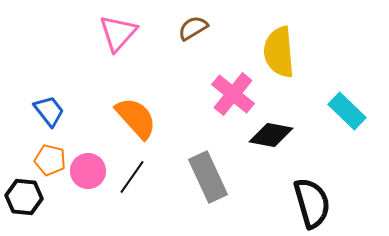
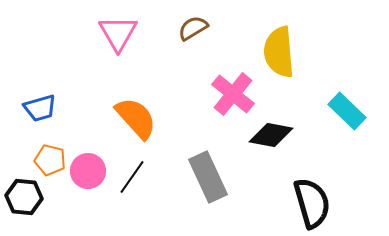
pink triangle: rotated 12 degrees counterclockwise
blue trapezoid: moved 9 px left, 3 px up; rotated 112 degrees clockwise
